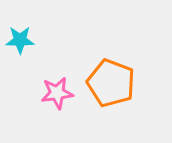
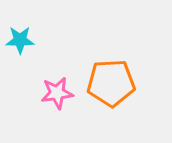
orange pentagon: rotated 24 degrees counterclockwise
